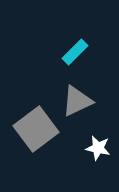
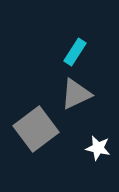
cyan rectangle: rotated 12 degrees counterclockwise
gray triangle: moved 1 px left, 7 px up
